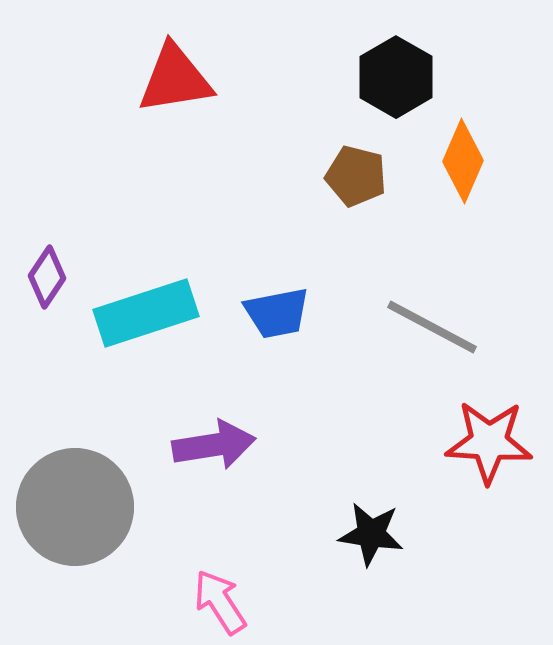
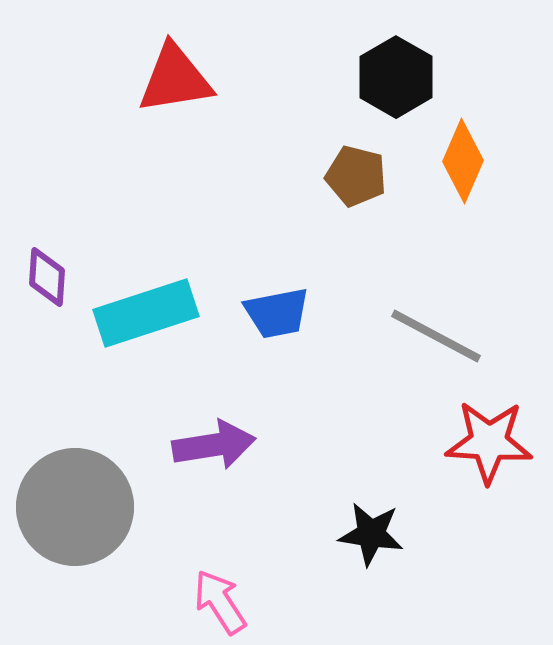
purple diamond: rotated 30 degrees counterclockwise
gray line: moved 4 px right, 9 px down
